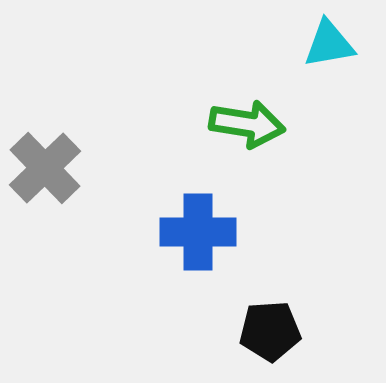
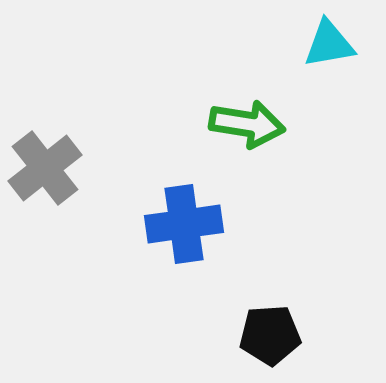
gray cross: rotated 6 degrees clockwise
blue cross: moved 14 px left, 8 px up; rotated 8 degrees counterclockwise
black pentagon: moved 4 px down
